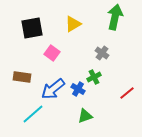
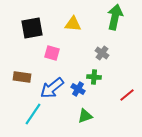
yellow triangle: rotated 36 degrees clockwise
pink square: rotated 21 degrees counterclockwise
green cross: rotated 32 degrees clockwise
blue arrow: moved 1 px left, 1 px up
red line: moved 2 px down
cyan line: rotated 15 degrees counterclockwise
